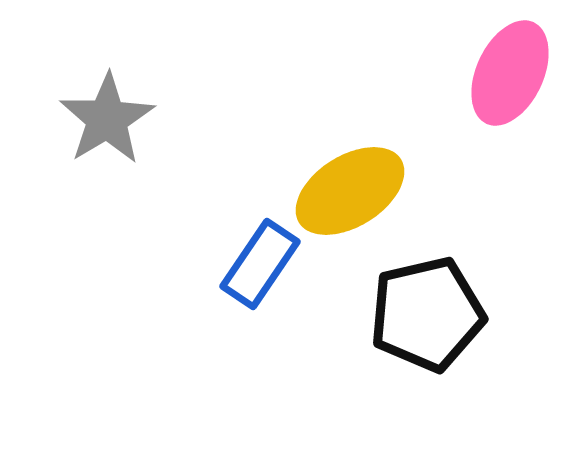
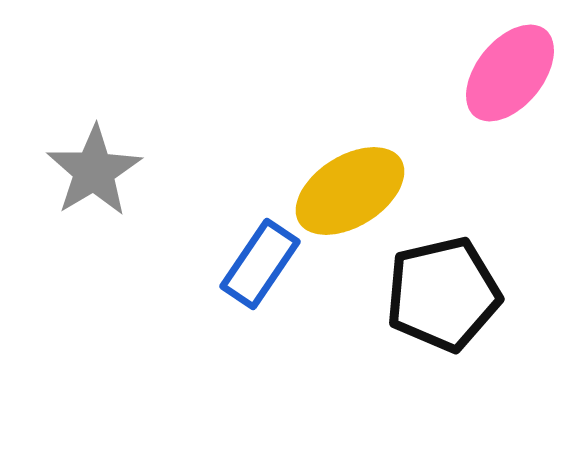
pink ellipse: rotated 14 degrees clockwise
gray star: moved 13 px left, 52 px down
black pentagon: moved 16 px right, 20 px up
